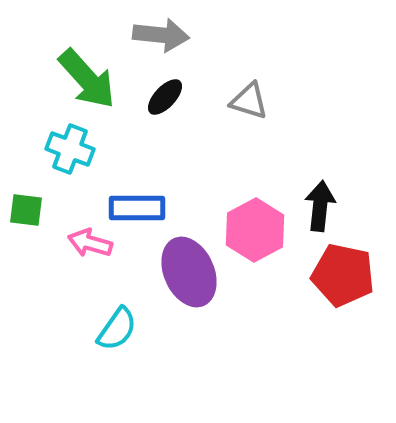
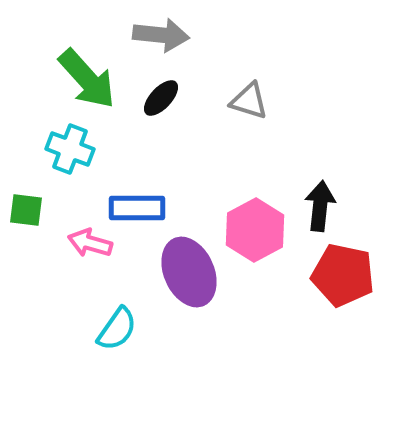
black ellipse: moved 4 px left, 1 px down
